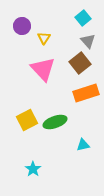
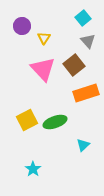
brown square: moved 6 px left, 2 px down
cyan triangle: rotated 32 degrees counterclockwise
